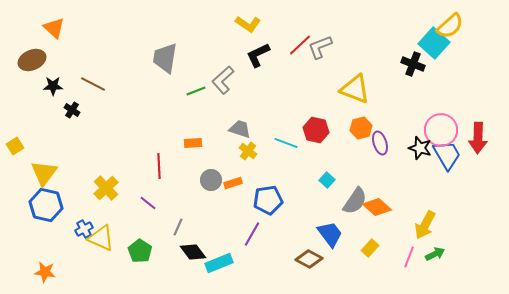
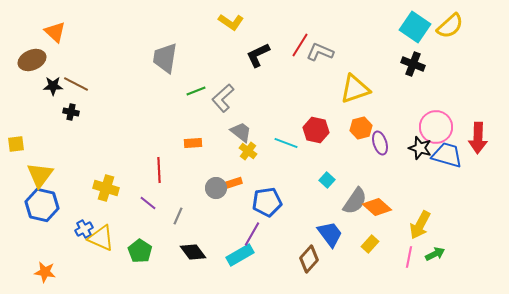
yellow L-shape at (248, 24): moved 17 px left, 2 px up
orange triangle at (54, 28): moved 1 px right, 4 px down
cyan square at (434, 43): moved 19 px left, 16 px up; rotated 8 degrees counterclockwise
red line at (300, 45): rotated 15 degrees counterclockwise
gray L-shape at (320, 47): moved 5 px down; rotated 44 degrees clockwise
gray L-shape at (223, 80): moved 18 px down
brown line at (93, 84): moved 17 px left
yellow triangle at (355, 89): rotated 40 degrees counterclockwise
black cross at (72, 110): moved 1 px left, 2 px down; rotated 21 degrees counterclockwise
gray trapezoid at (240, 129): moved 1 px right, 3 px down; rotated 20 degrees clockwise
pink circle at (441, 130): moved 5 px left, 3 px up
yellow square at (15, 146): moved 1 px right, 2 px up; rotated 24 degrees clockwise
blue trapezoid at (447, 155): rotated 44 degrees counterclockwise
red line at (159, 166): moved 4 px down
yellow triangle at (44, 173): moved 4 px left, 2 px down
gray circle at (211, 180): moved 5 px right, 8 px down
yellow cross at (106, 188): rotated 30 degrees counterclockwise
blue pentagon at (268, 200): moved 1 px left, 2 px down
blue hexagon at (46, 205): moved 4 px left
yellow arrow at (425, 225): moved 5 px left
gray line at (178, 227): moved 11 px up
yellow rectangle at (370, 248): moved 4 px up
pink line at (409, 257): rotated 10 degrees counterclockwise
brown diamond at (309, 259): rotated 76 degrees counterclockwise
cyan rectangle at (219, 263): moved 21 px right, 8 px up; rotated 8 degrees counterclockwise
